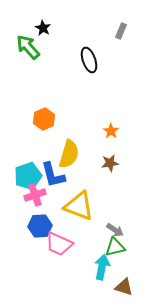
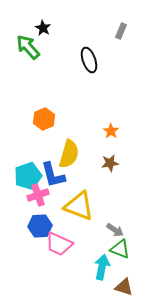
pink cross: moved 3 px right
green triangle: moved 5 px right, 2 px down; rotated 35 degrees clockwise
